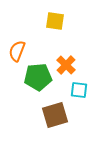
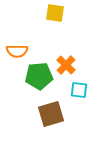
yellow square: moved 8 px up
orange semicircle: rotated 110 degrees counterclockwise
green pentagon: moved 1 px right, 1 px up
brown square: moved 4 px left, 1 px up
